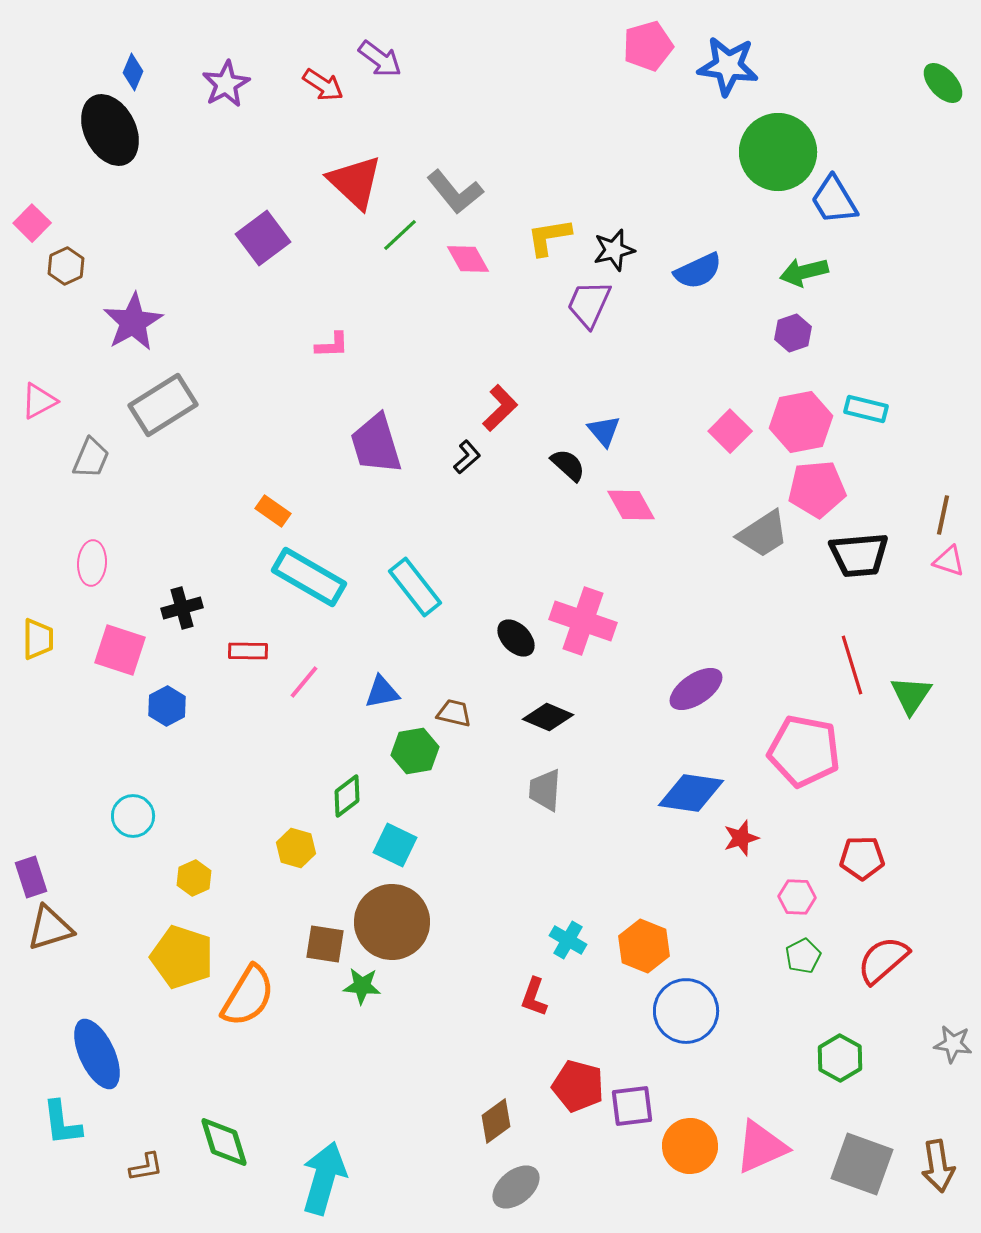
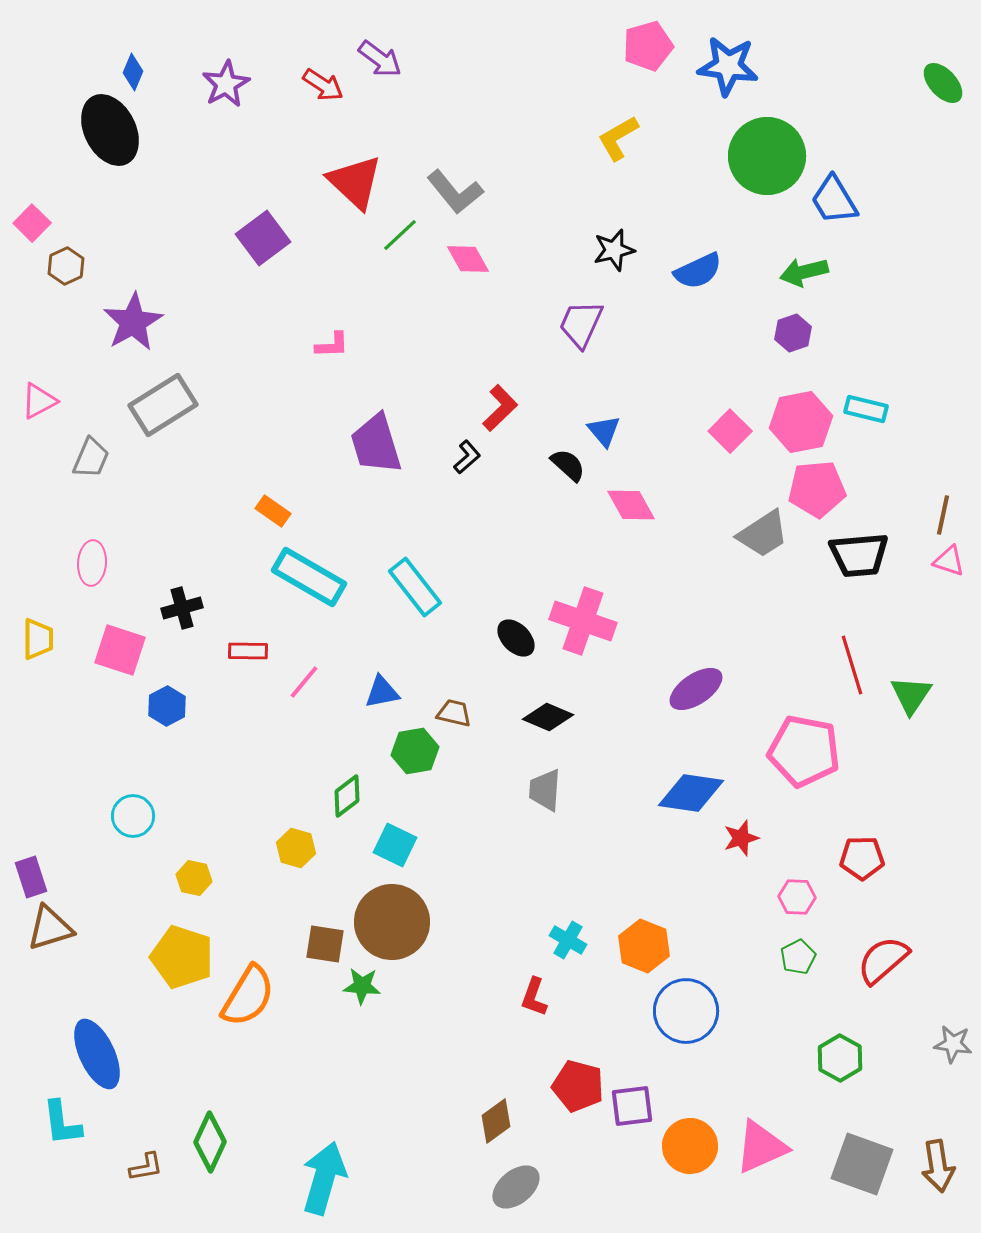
green circle at (778, 152): moved 11 px left, 4 px down
yellow L-shape at (549, 237): moved 69 px right, 99 px up; rotated 21 degrees counterclockwise
purple trapezoid at (589, 304): moved 8 px left, 20 px down
yellow hexagon at (194, 878): rotated 24 degrees counterclockwise
green pentagon at (803, 956): moved 5 px left, 1 px down
green diamond at (224, 1142): moved 14 px left; rotated 42 degrees clockwise
